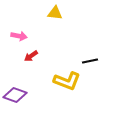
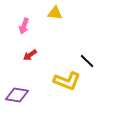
pink arrow: moved 5 px right, 10 px up; rotated 98 degrees clockwise
red arrow: moved 1 px left, 1 px up
black line: moved 3 px left; rotated 56 degrees clockwise
purple diamond: moved 2 px right; rotated 10 degrees counterclockwise
